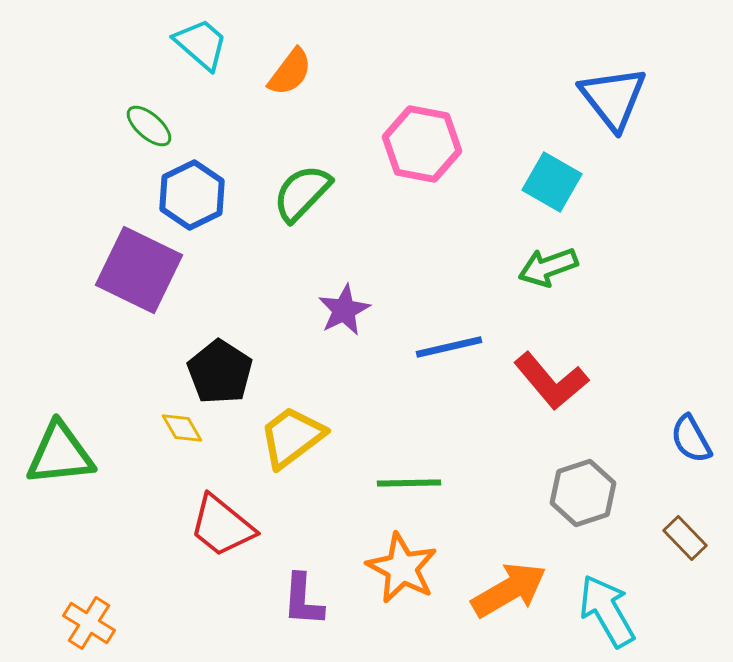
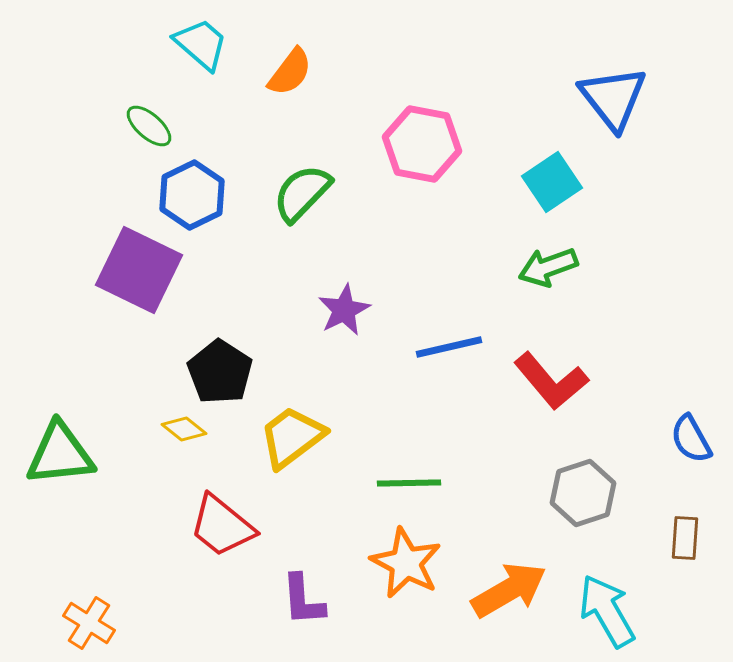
cyan square: rotated 26 degrees clockwise
yellow diamond: moved 2 px right, 1 px down; rotated 21 degrees counterclockwise
brown rectangle: rotated 48 degrees clockwise
orange star: moved 4 px right, 5 px up
purple L-shape: rotated 8 degrees counterclockwise
